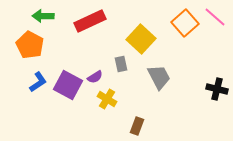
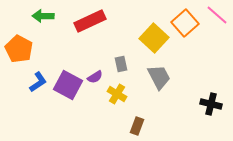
pink line: moved 2 px right, 2 px up
yellow square: moved 13 px right, 1 px up
orange pentagon: moved 11 px left, 4 px down
black cross: moved 6 px left, 15 px down
yellow cross: moved 10 px right, 5 px up
